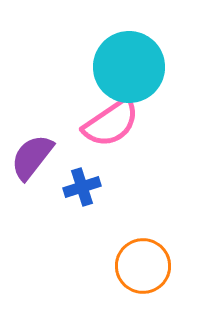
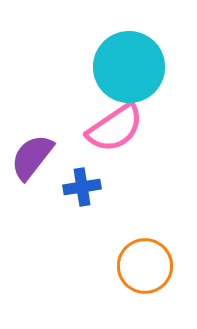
pink semicircle: moved 4 px right, 5 px down
blue cross: rotated 9 degrees clockwise
orange circle: moved 2 px right
